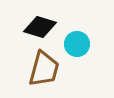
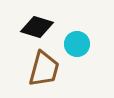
black diamond: moved 3 px left
